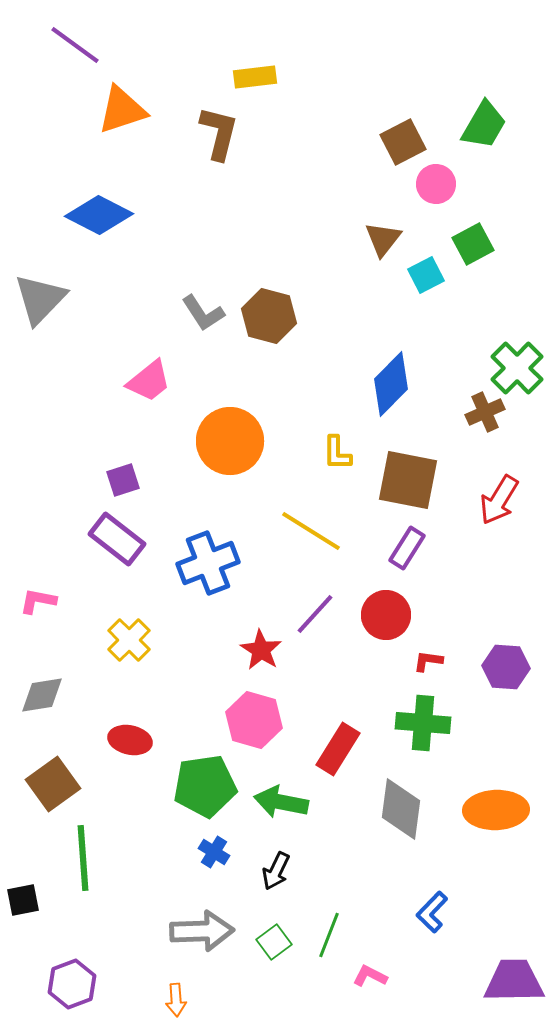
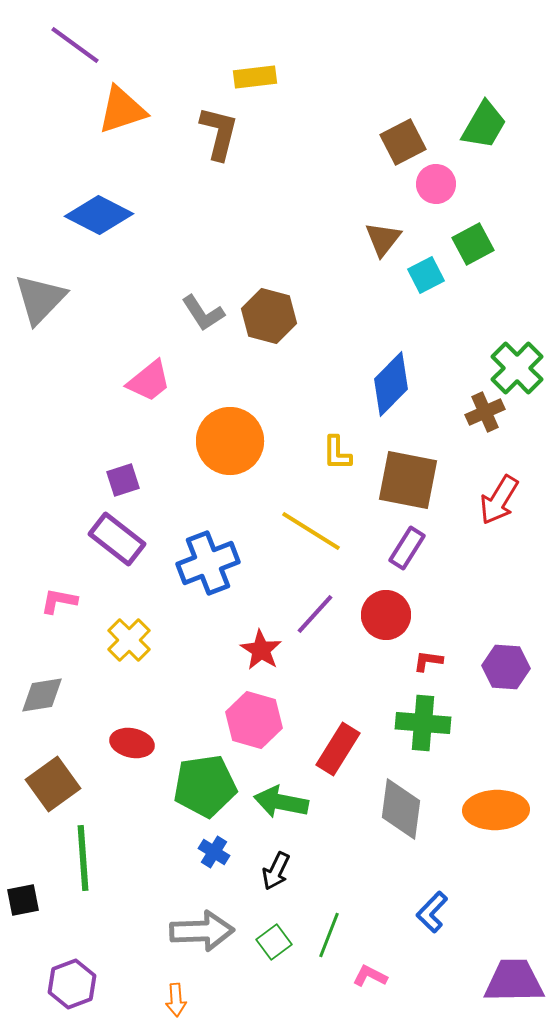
pink L-shape at (38, 601): moved 21 px right
red ellipse at (130, 740): moved 2 px right, 3 px down
